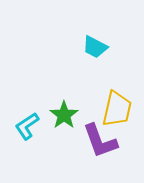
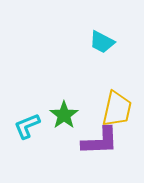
cyan trapezoid: moved 7 px right, 5 px up
cyan L-shape: rotated 12 degrees clockwise
purple L-shape: rotated 72 degrees counterclockwise
